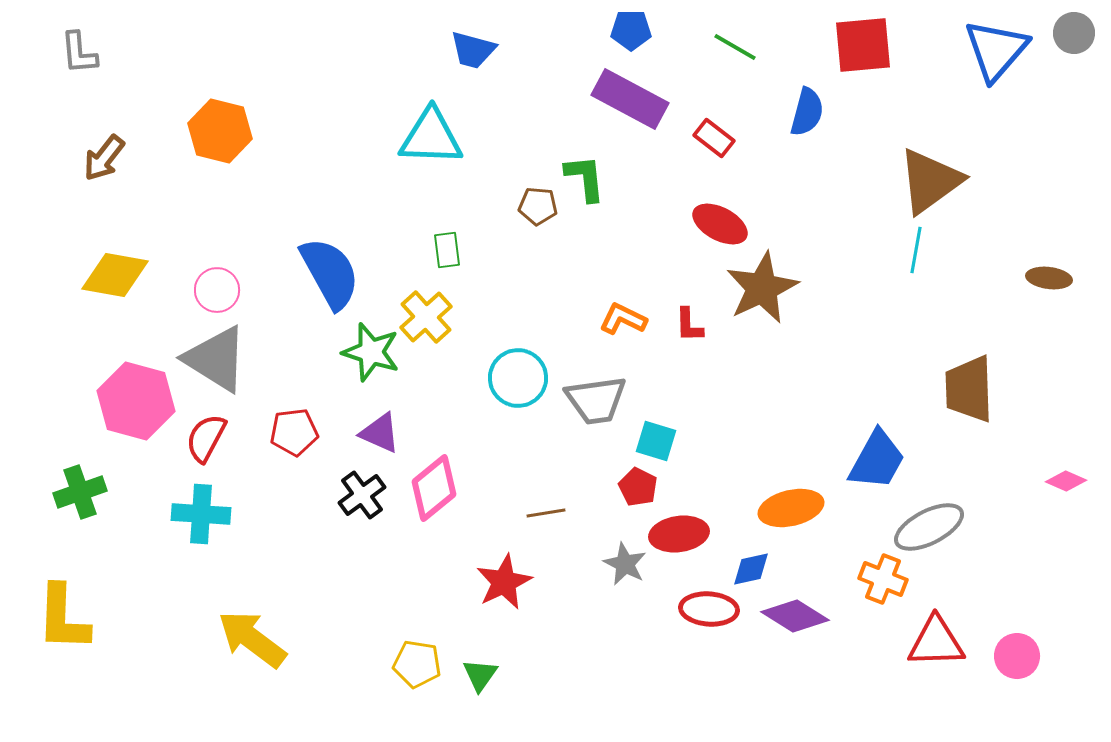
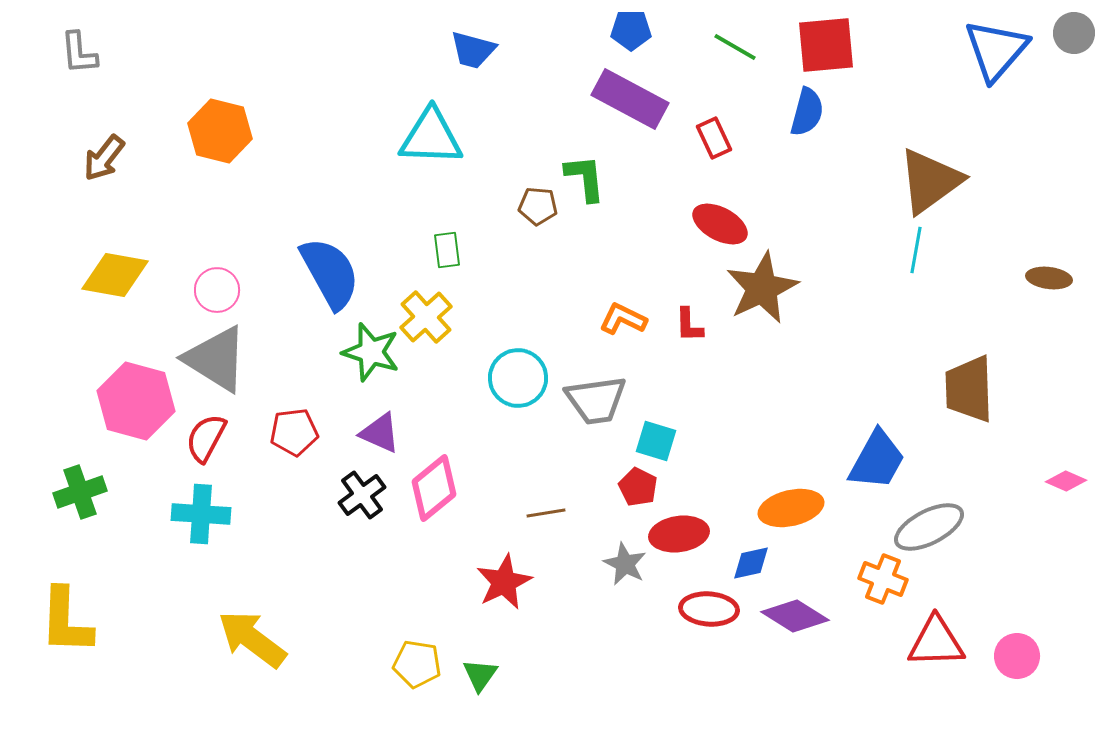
red square at (863, 45): moved 37 px left
red rectangle at (714, 138): rotated 27 degrees clockwise
blue diamond at (751, 569): moved 6 px up
yellow L-shape at (63, 618): moved 3 px right, 3 px down
